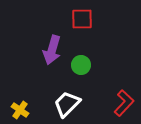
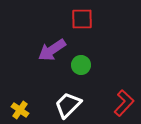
purple arrow: rotated 40 degrees clockwise
white trapezoid: moved 1 px right, 1 px down
